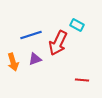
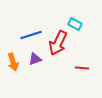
cyan rectangle: moved 2 px left, 1 px up
red line: moved 12 px up
